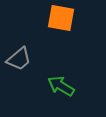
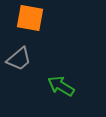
orange square: moved 31 px left
